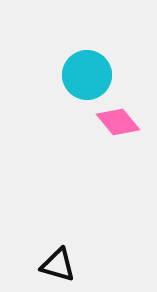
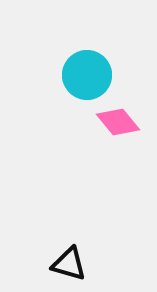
black triangle: moved 11 px right, 1 px up
